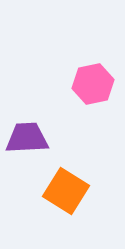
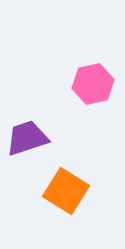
purple trapezoid: rotated 15 degrees counterclockwise
